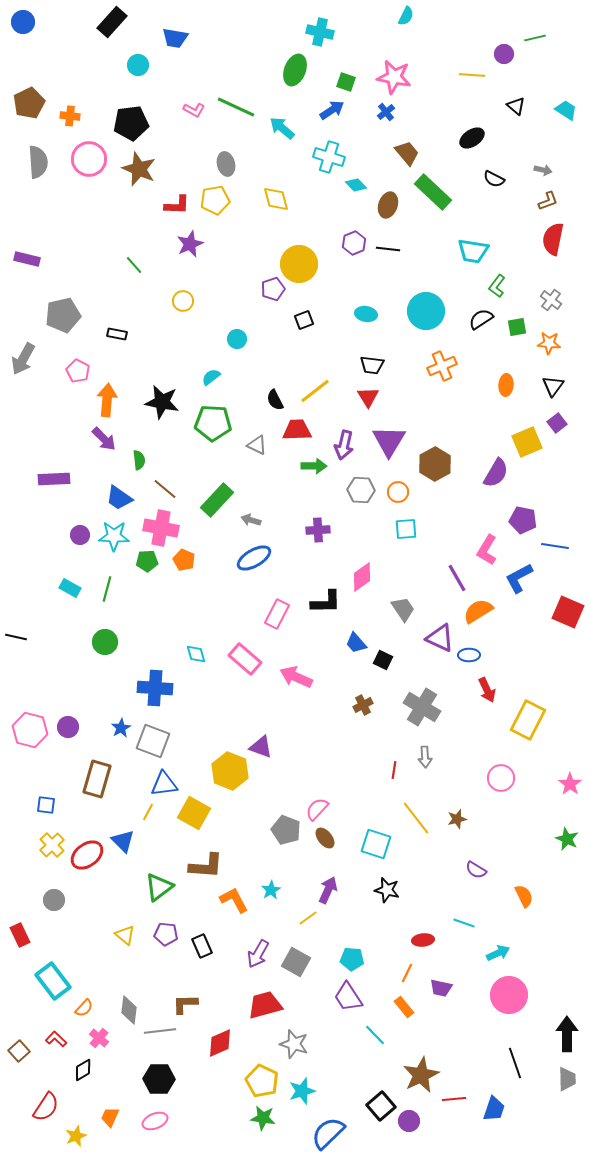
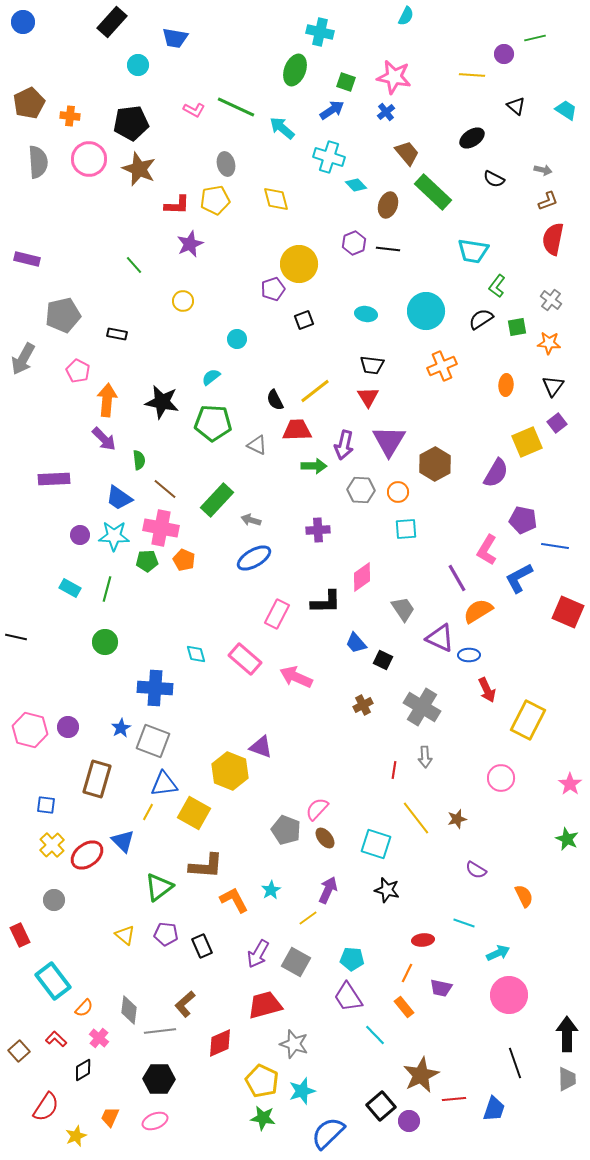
brown L-shape at (185, 1004): rotated 40 degrees counterclockwise
